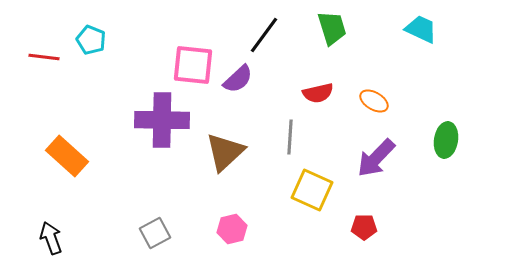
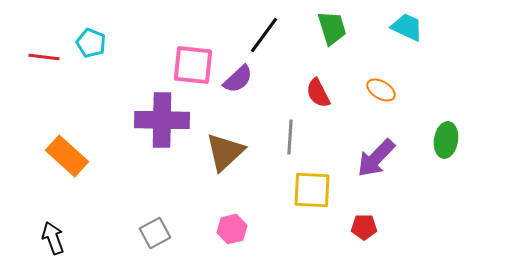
cyan trapezoid: moved 14 px left, 2 px up
cyan pentagon: moved 3 px down
red semicircle: rotated 76 degrees clockwise
orange ellipse: moved 7 px right, 11 px up
yellow square: rotated 21 degrees counterclockwise
black arrow: moved 2 px right
